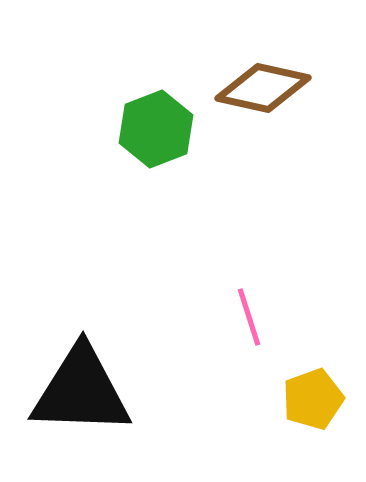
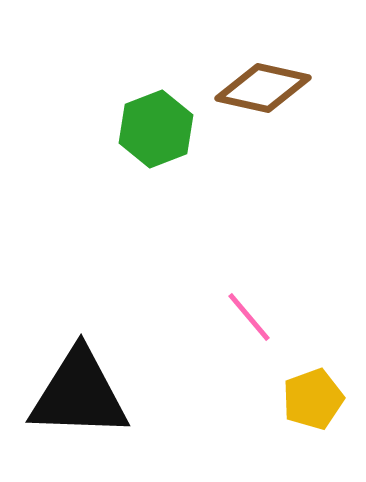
pink line: rotated 22 degrees counterclockwise
black triangle: moved 2 px left, 3 px down
